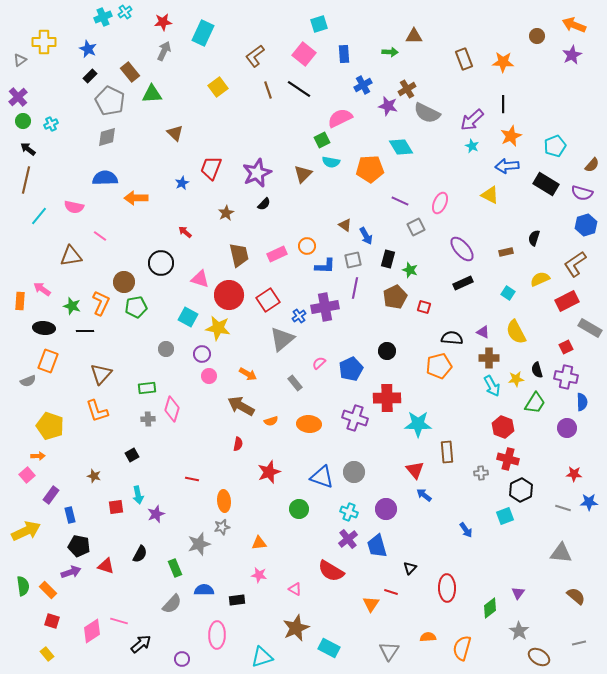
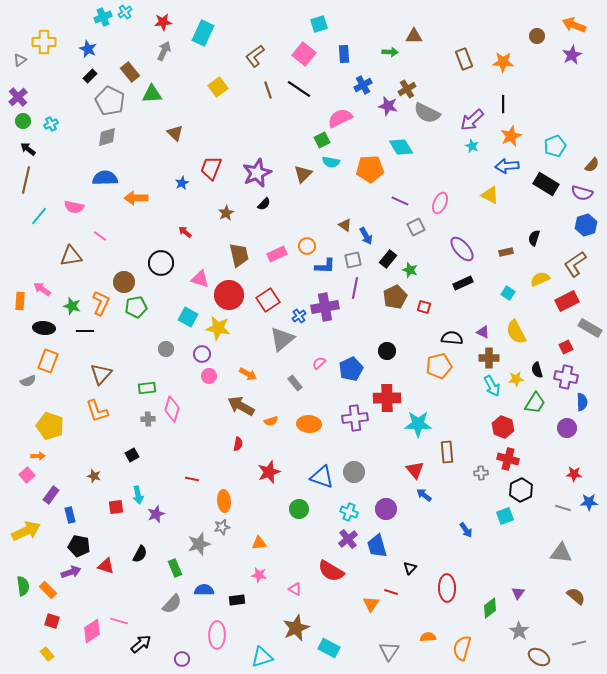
black rectangle at (388, 259): rotated 24 degrees clockwise
purple cross at (355, 418): rotated 25 degrees counterclockwise
